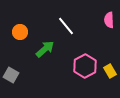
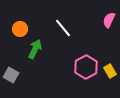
pink semicircle: rotated 28 degrees clockwise
white line: moved 3 px left, 2 px down
orange circle: moved 3 px up
green arrow: moved 10 px left; rotated 24 degrees counterclockwise
pink hexagon: moved 1 px right, 1 px down
